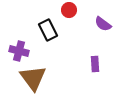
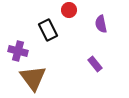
purple semicircle: moved 2 px left; rotated 42 degrees clockwise
purple cross: moved 1 px left
purple rectangle: rotated 35 degrees counterclockwise
